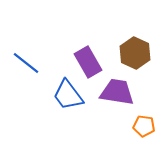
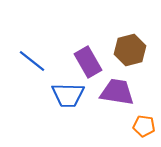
brown hexagon: moved 5 px left, 3 px up; rotated 20 degrees clockwise
blue line: moved 6 px right, 2 px up
blue trapezoid: rotated 52 degrees counterclockwise
